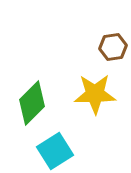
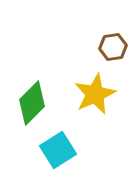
yellow star: rotated 24 degrees counterclockwise
cyan square: moved 3 px right, 1 px up
